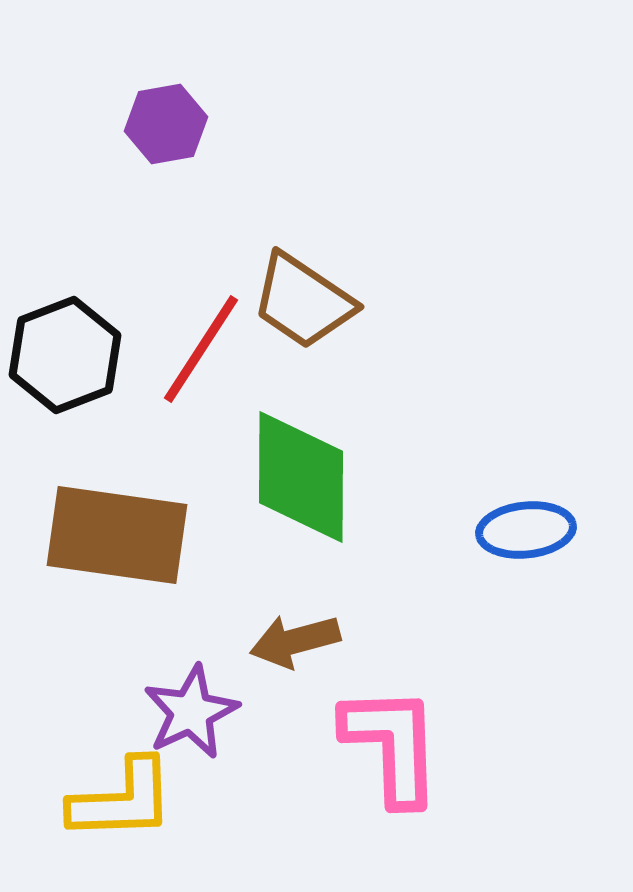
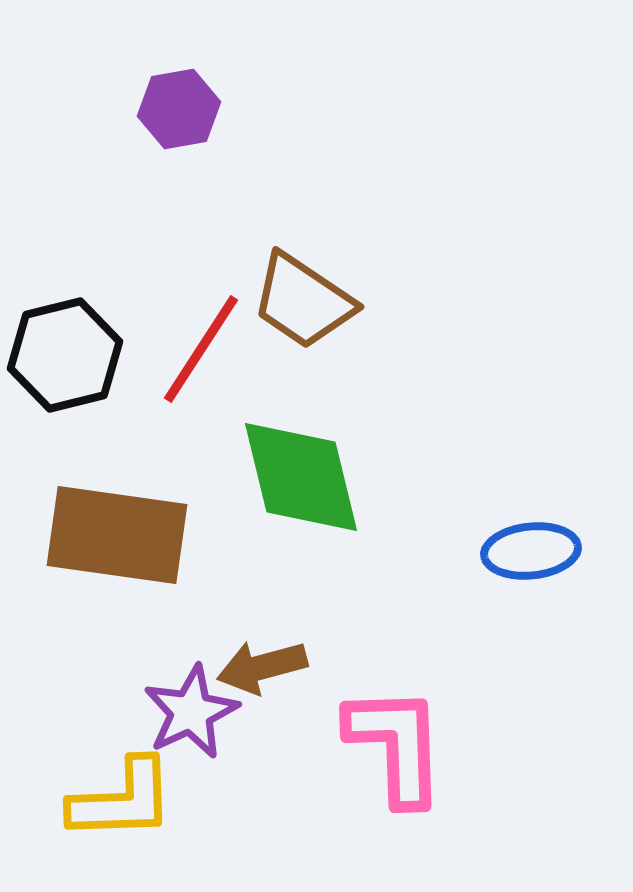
purple hexagon: moved 13 px right, 15 px up
black hexagon: rotated 7 degrees clockwise
green diamond: rotated 14 degrees counterclockwise
blue ellipse: moved 5 px right, 21 px down
brown arrow: moved 33 px left, 26 px down
pink L-shape: moved 4 px right
